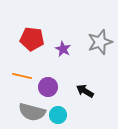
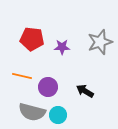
purple star: moved 1 px left, 2 px up; rotated 28 degrees counterclockwise
